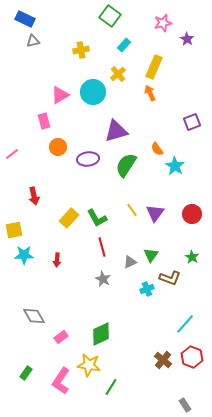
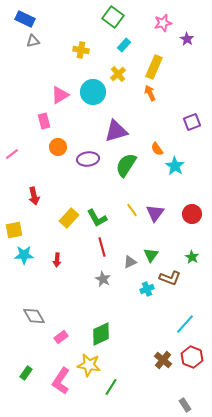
green square at (110, 16): moved 3 px right, 1 px down
yellow cross at (81, 50): rotated 21 degrees clockwise
